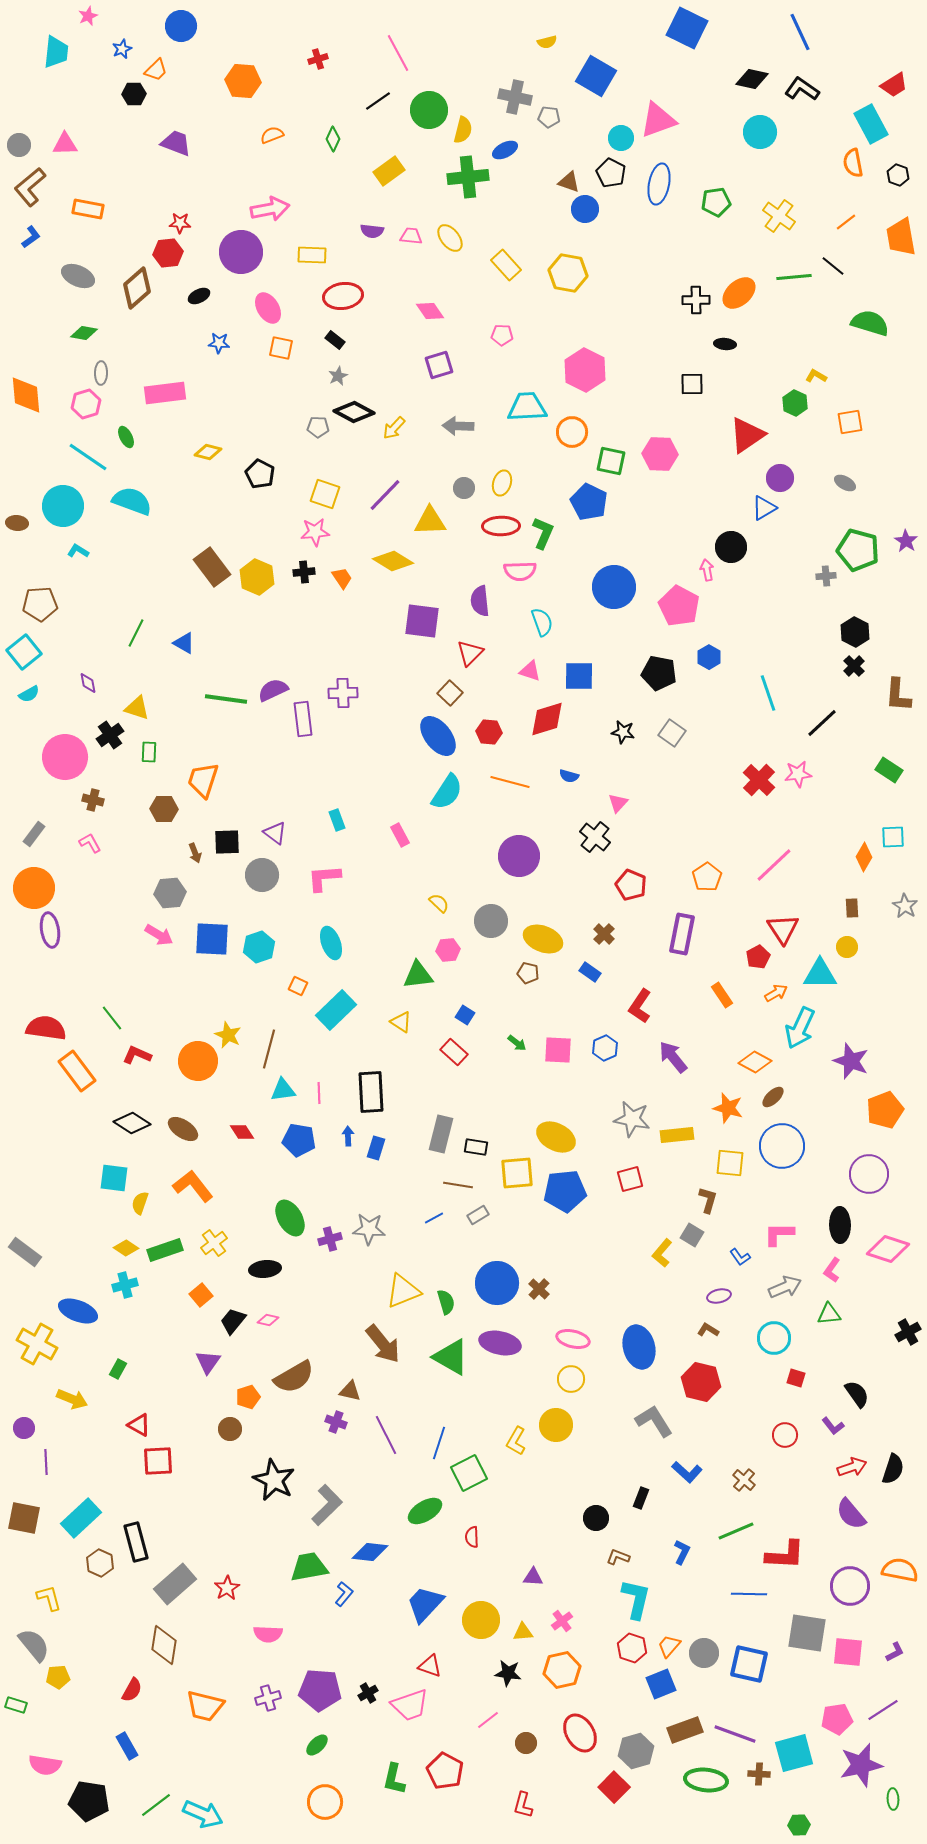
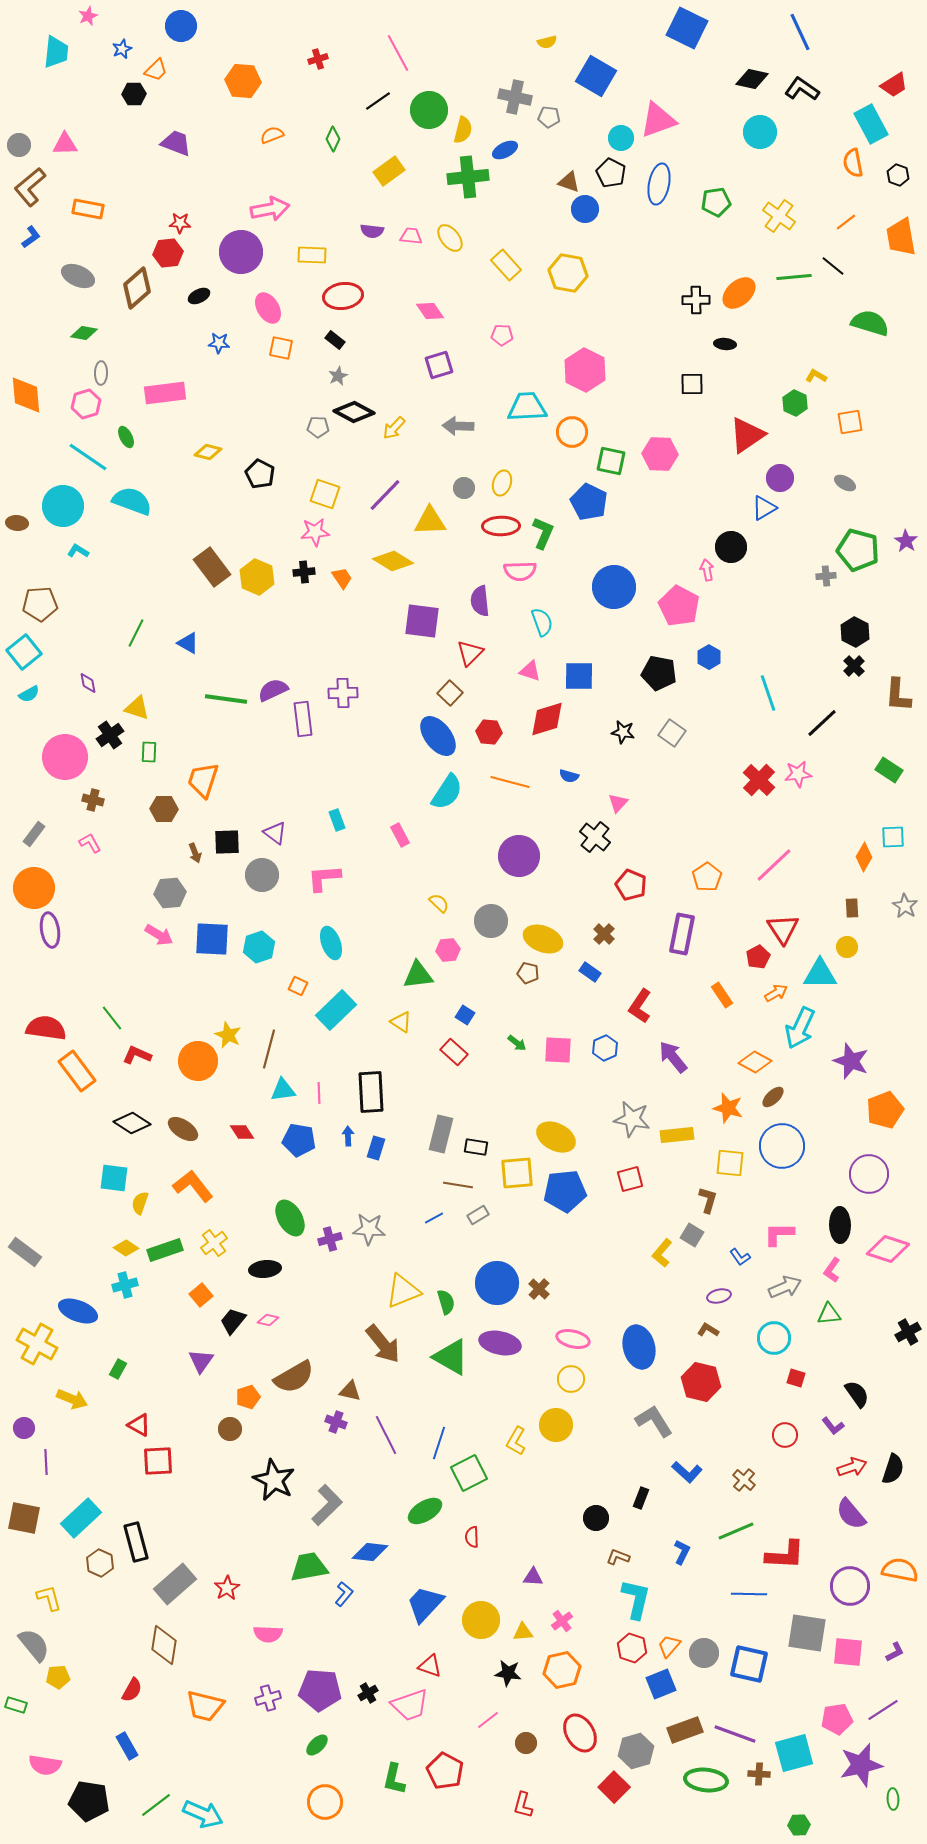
blue triangle at (184, 643): moved 4 px right
purple triangle at (208, 1362): moved 7 px left, 1 px up
